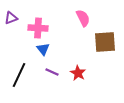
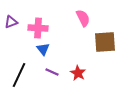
purple triangle: moved 4 px down
